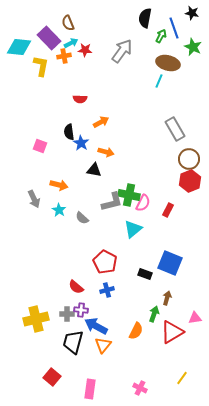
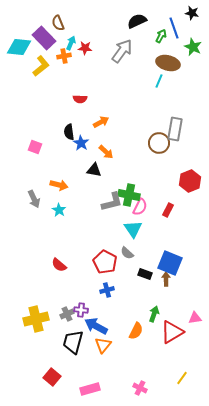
black semicircle at (145, 18): moved 8 px left, 3 px down; rotated 54 degrees clockwise
brown semicircle at (68, 23): moved 10 px left
purple rectangle at (49, 38): moved 5 px left
cyan arrow at (71, 43): rotated 40 degrees counterclockwise
red star at (85, 50): moved 2 px up
yellow L-shape at (41, 66): rotated 40 degrees clockwise
gray rectangle at (175, 129): rotated 40 degrees clockwise
pink square at (40, 146): moved 5 px left, 1 px down
orange arrow at (106, 152): rotated 28 degrees clockwise
brown circle at (189, 159): moved 30 px left, 16 px up
pink semicircle at (143, 203): moved 3 px left, 4 px down
gray semicircle at (82, 218): moved 45 px right, 35 px down
cyan triangle at (133, 229): rotated 24 degrees counterclockwise
red semicircle at (76, 287): moved 17 px left, 22 px up
brown arrow at (167, 298): moved 1 px left, 19 px up; rotated 16 degrees counterclockwise
gray cross at (67, 314): rotated 24 degrees counterclockwise
pink rectangle at (90, 389): rotated 66 degrees clockwise
